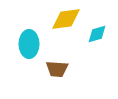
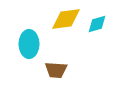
cyan diamond: moved 10 px up
brown trapezoid: moved 1 px left, 1 px down
